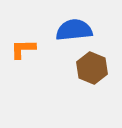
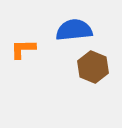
brown hexagon: moved 1 px right, 1 px up
